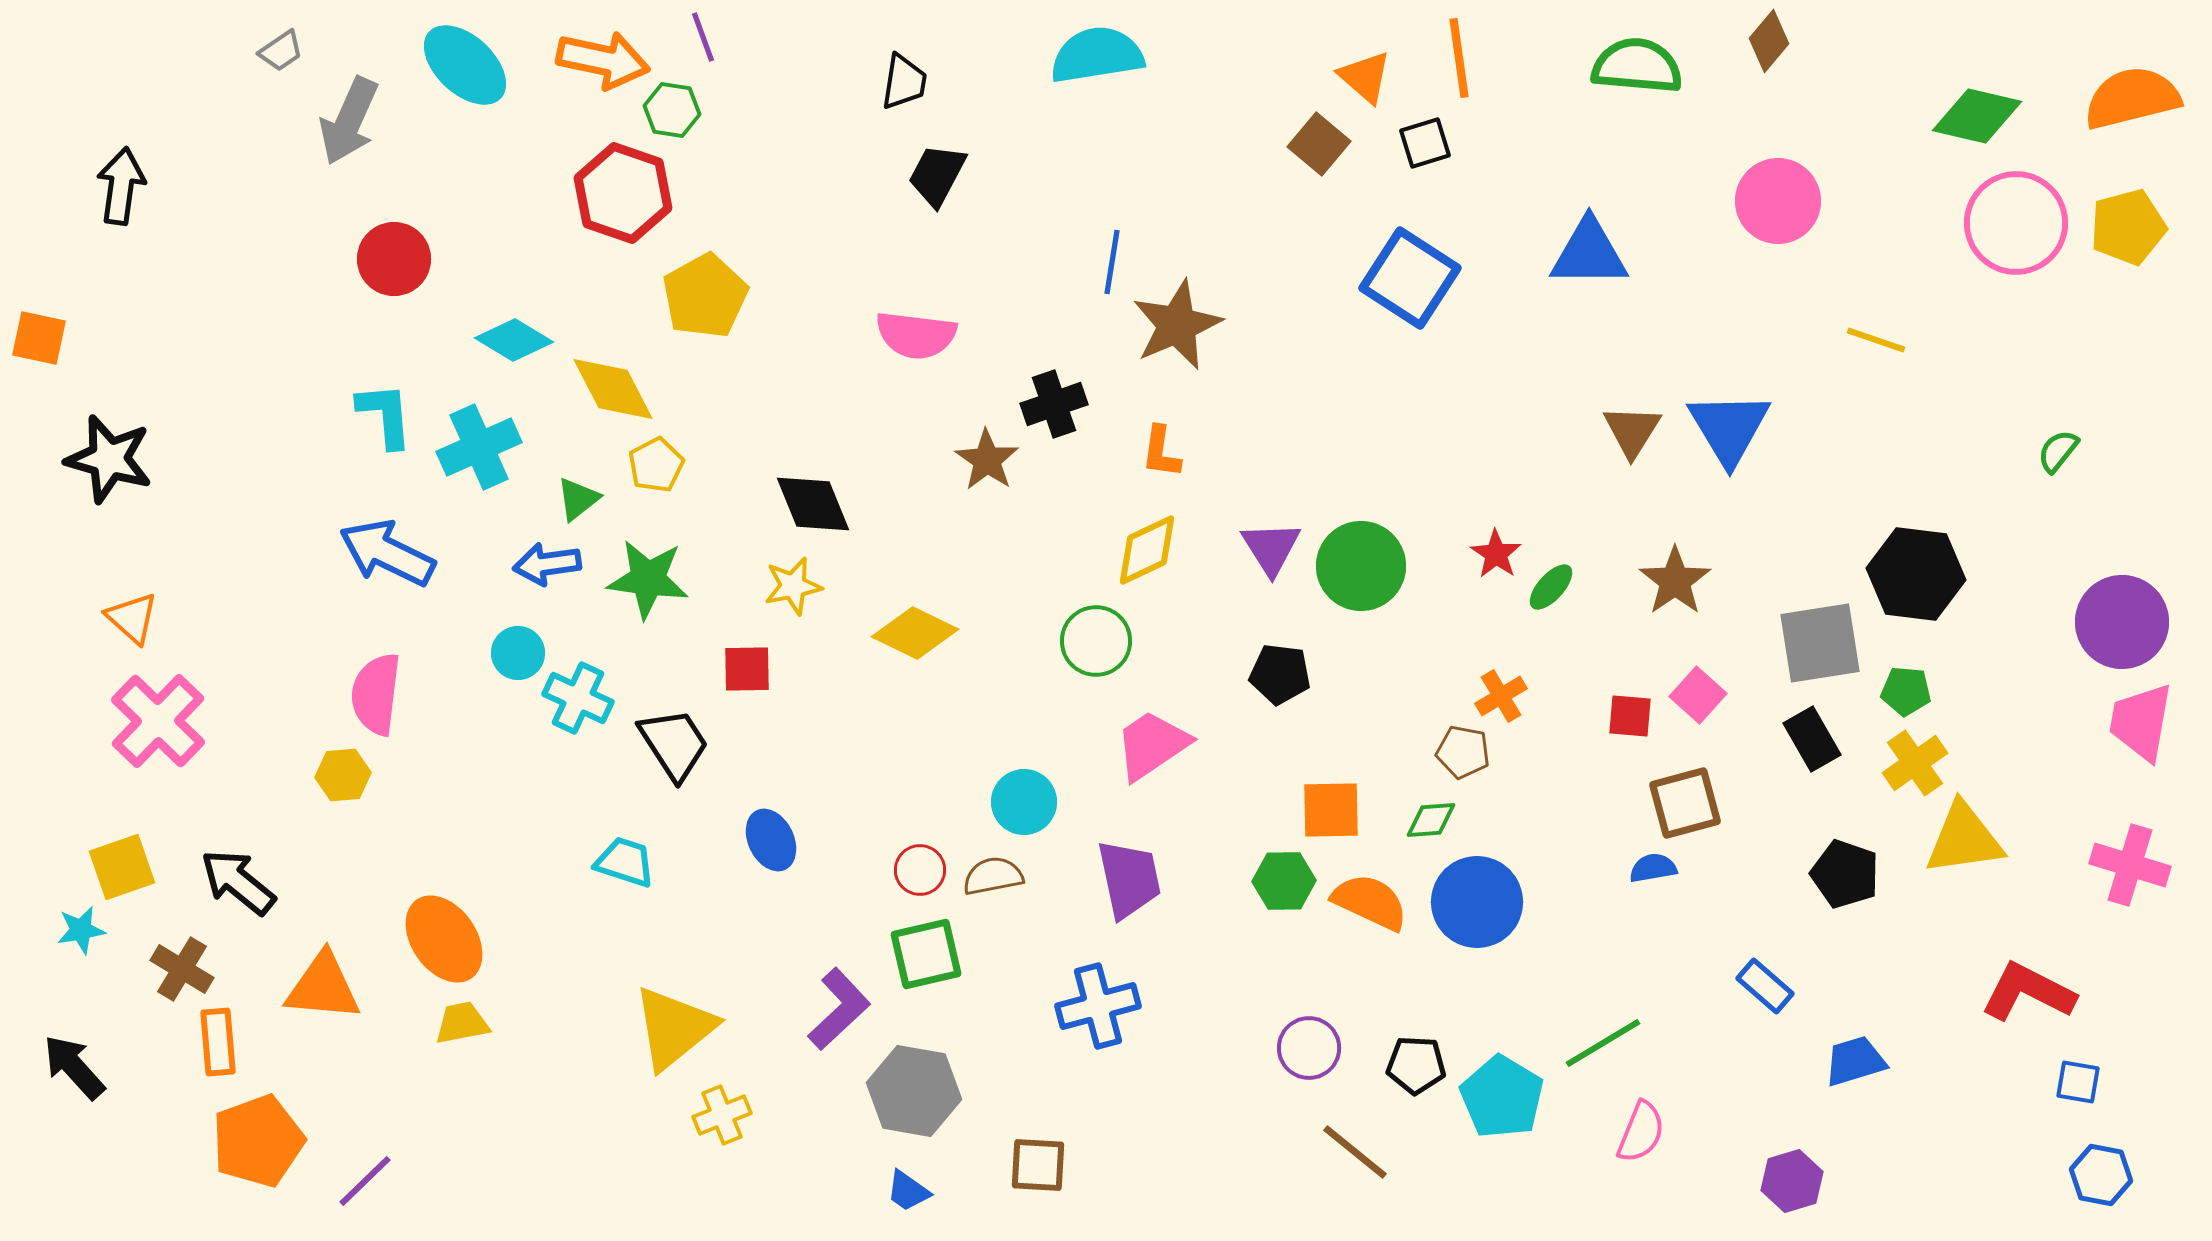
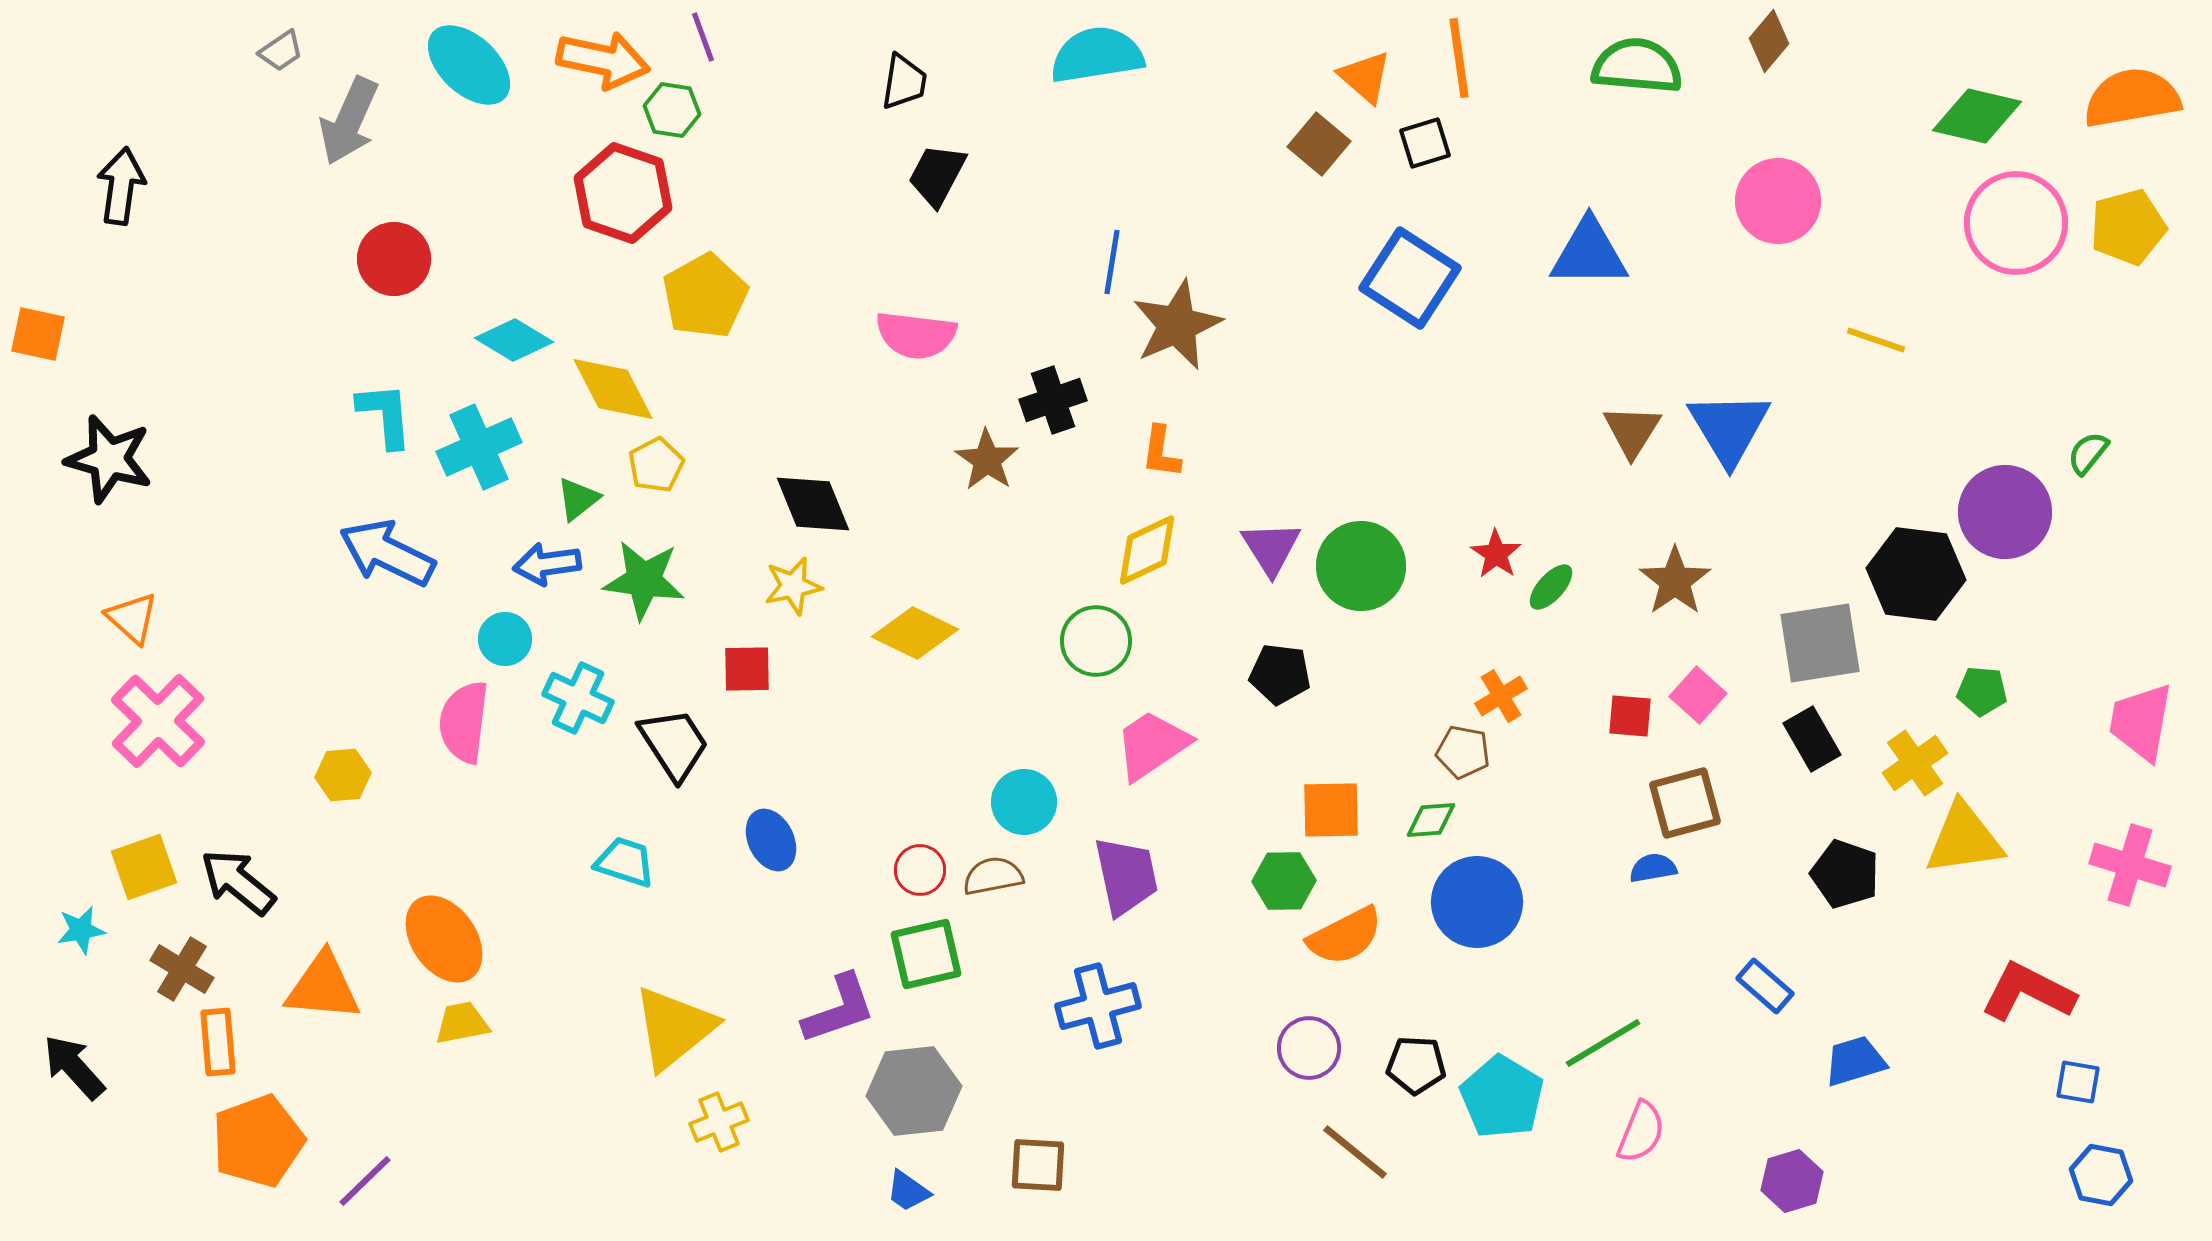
cyan ellipse at (465, 65): moved 4 px right
orange semicircle at (2132, 98): rotated 4 degrees clockwise
orange square at (39, 338): moved 1 px left, 4 px up
black cross at (1054, 404): moved 1 px left, 4 px up
green semicircle at (2058, 451): moved 30 px right, 2 px down
green star at (648, 579): moved 4 px left, 1 px down
purple circle at (2122, 622): moved 117 px left, 110 px up
cyan circle at (518, 653): moved 13 px left, 14 px up
green pentagon at (1906, 691): moved 76 px right
pink semicircle at (376, 694): moved 88 px right, 28 px down
yellow square at (122, 867): moved 22 px right
purple trapezoid at (1129, 879): moved 3 px left, 3 px up
orange semicircle at (1370, 902): moved 25 px left, 34 px down; rotated 128 degrees clockwise
purple L-shape at (839, 1009): rotated 24 degrees clockwise
gray hexagon at (914, 1091): rotated 16 degrees counterclockwise
yellow cross at (722, 1115): moved 3 px left, 7 px down
